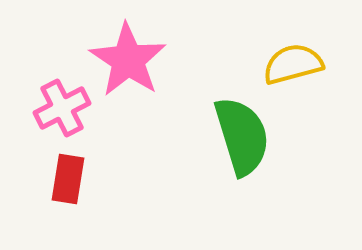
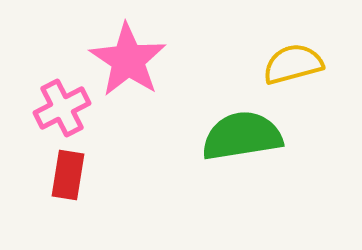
green semicircle: rotated 82 degrees counterclockwise
red rectangle: moved 4 px up
